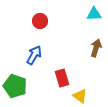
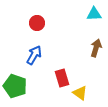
red circle: moved 3 px left, 2 px down
yellow triangle: moved 3 px up
